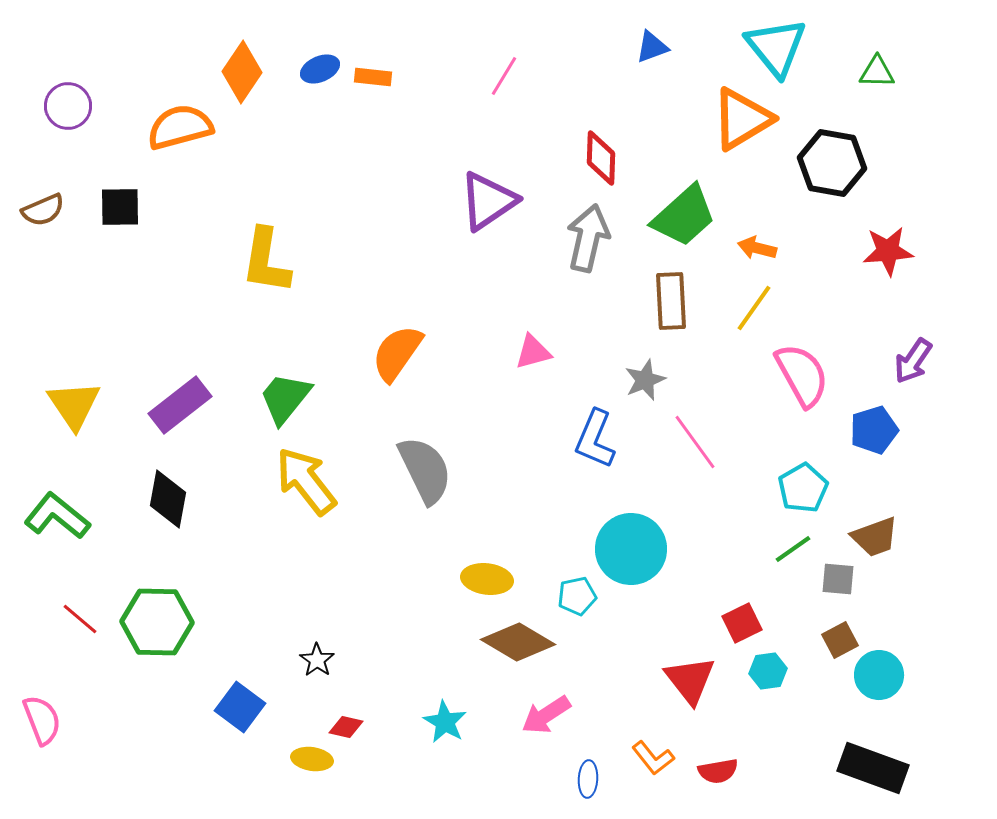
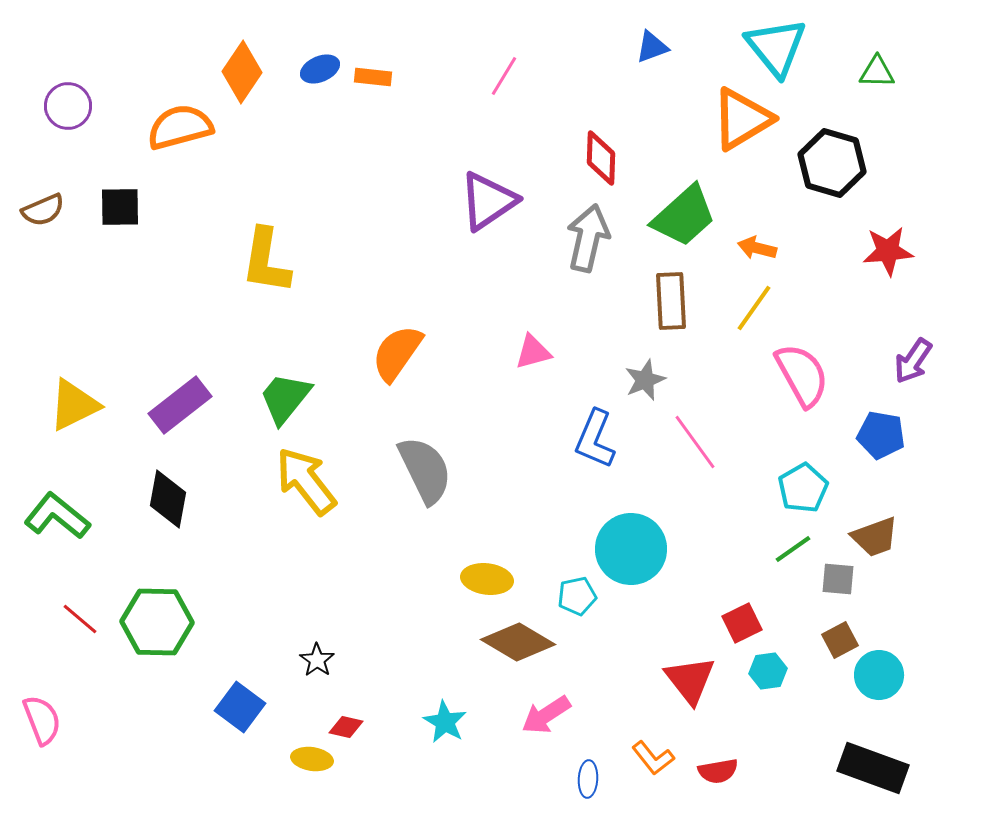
black hexagon at (832, 163): rotated 6 degrees clockwise
yellow triangle at (74, 405): rotated 38 degrees clockwise
blue pentagon at (874, 430): moved 7 px right, 5 px down; rotated 27 degrees clockwise
